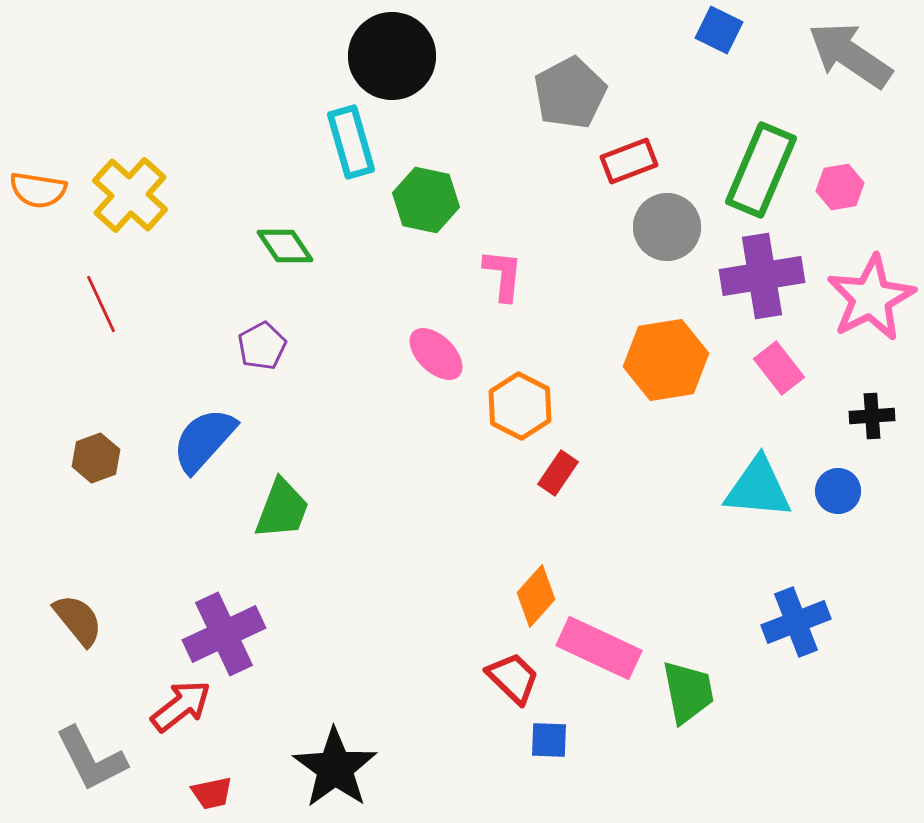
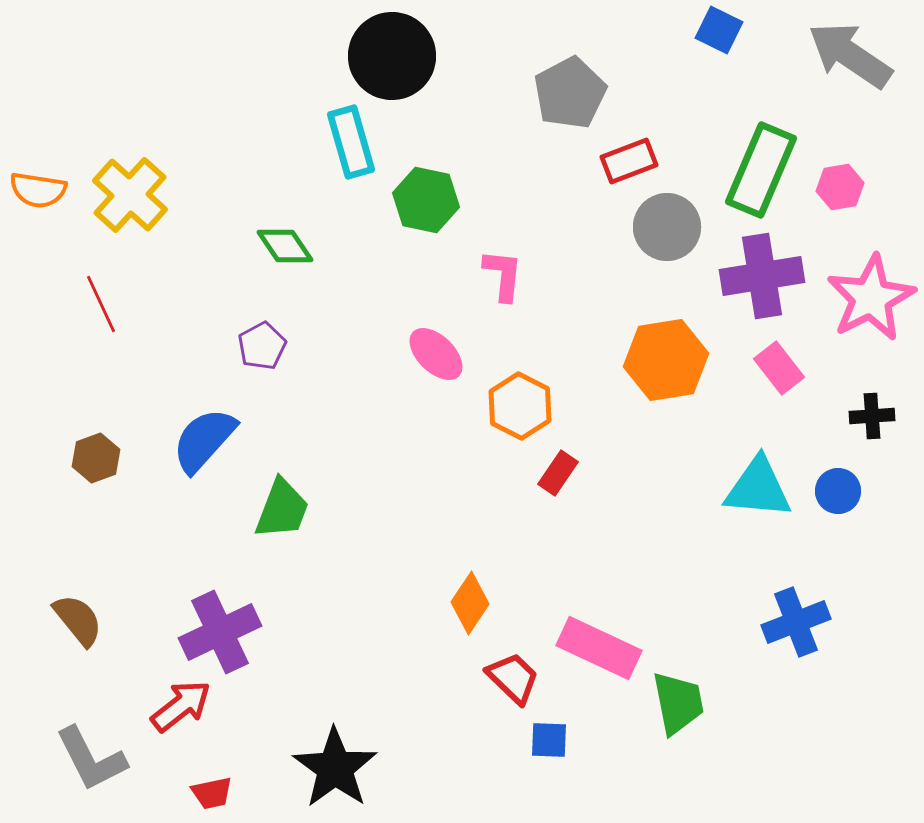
orange diamond at (536, 596): moved 66 px left, 7 px down; rotated 8 degrees counterclockwise
purple cross at (224, 634): moved 4 px left, 2 px up
green trapezoid at (688, 692): moved 10 px left, 11 px down
